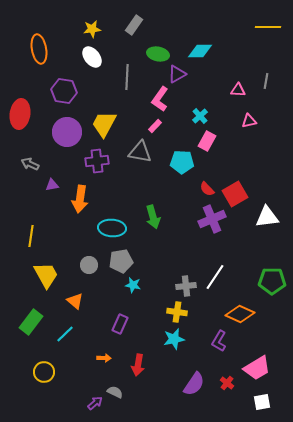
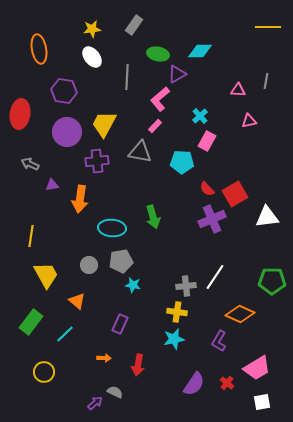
pink L-shape at (160, 99): rotated 15 degrees clockwise
orange triangle at (75, 301): moved 2 px right
